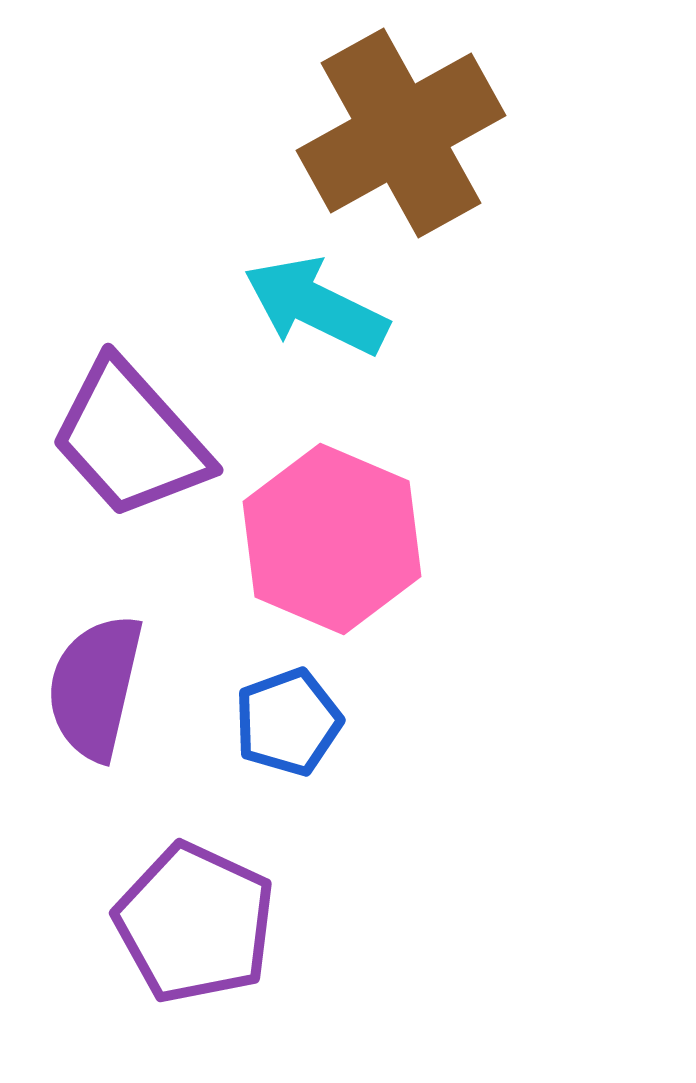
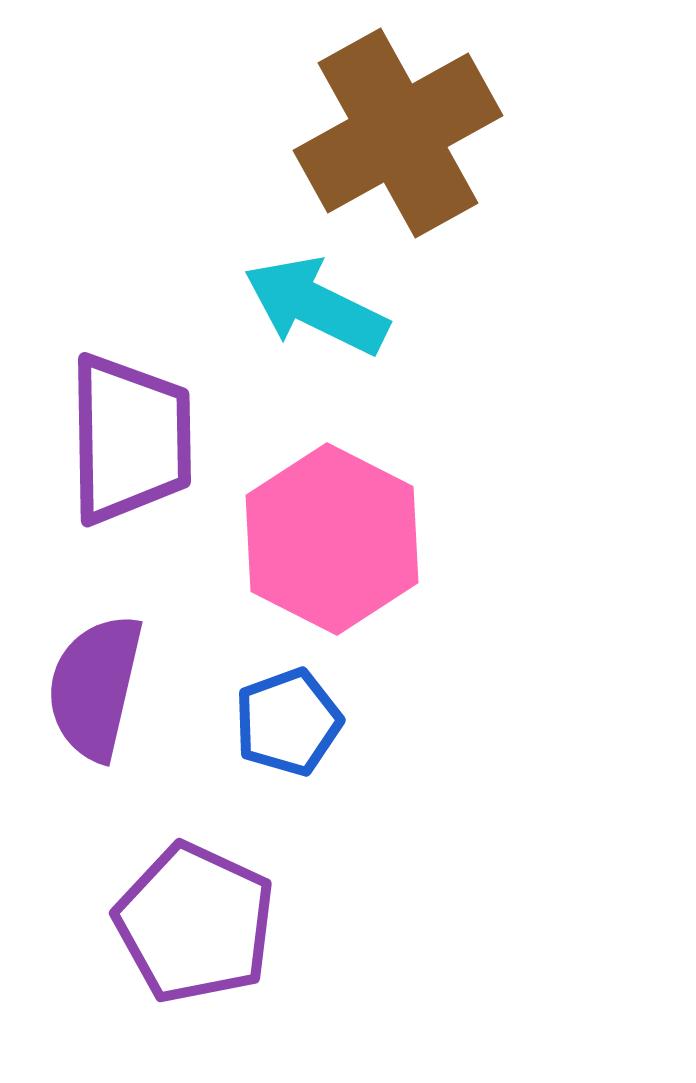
brown cross: moved 3 px left
purple trapezoid: rotated 139 degrees counterclockwise
pink hexagon: rotated 4 degrees clockwise
